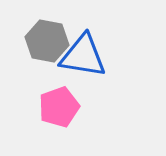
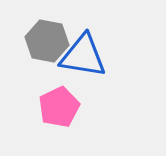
pink pentagon: rotated 6 degrees counterclockwise
